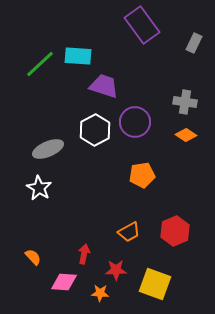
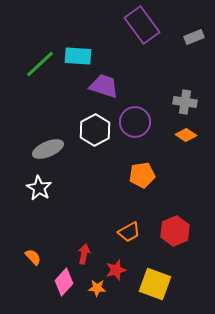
gray rectangle: moved 6 px up; rotated 42 degrees clockwise
red star: rotated 15 degrees counterclockwise
pink diamond: rotated 52 degrees counterclockwise
orange star: moved 3 px left, 5 px up
